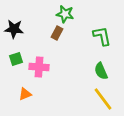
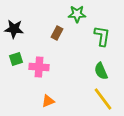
green star: moved 12 px right; rotated 12 degrees counterclockwise
green L-shape: rotated 20 degrees clockwise
orange triangle: moved 23 px right, 7 px down
